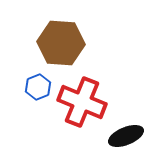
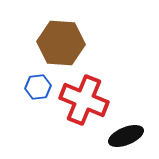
blue hexagon: rotated 15 degrees clockwise
red cross: moved 2 px right, 2 px up
